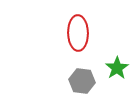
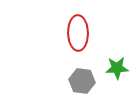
green star: rotated 30 degrees clockwise
